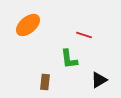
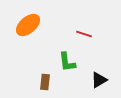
red line: moved 1 px up
green L-shape: moved 2 px left, 3 px down
